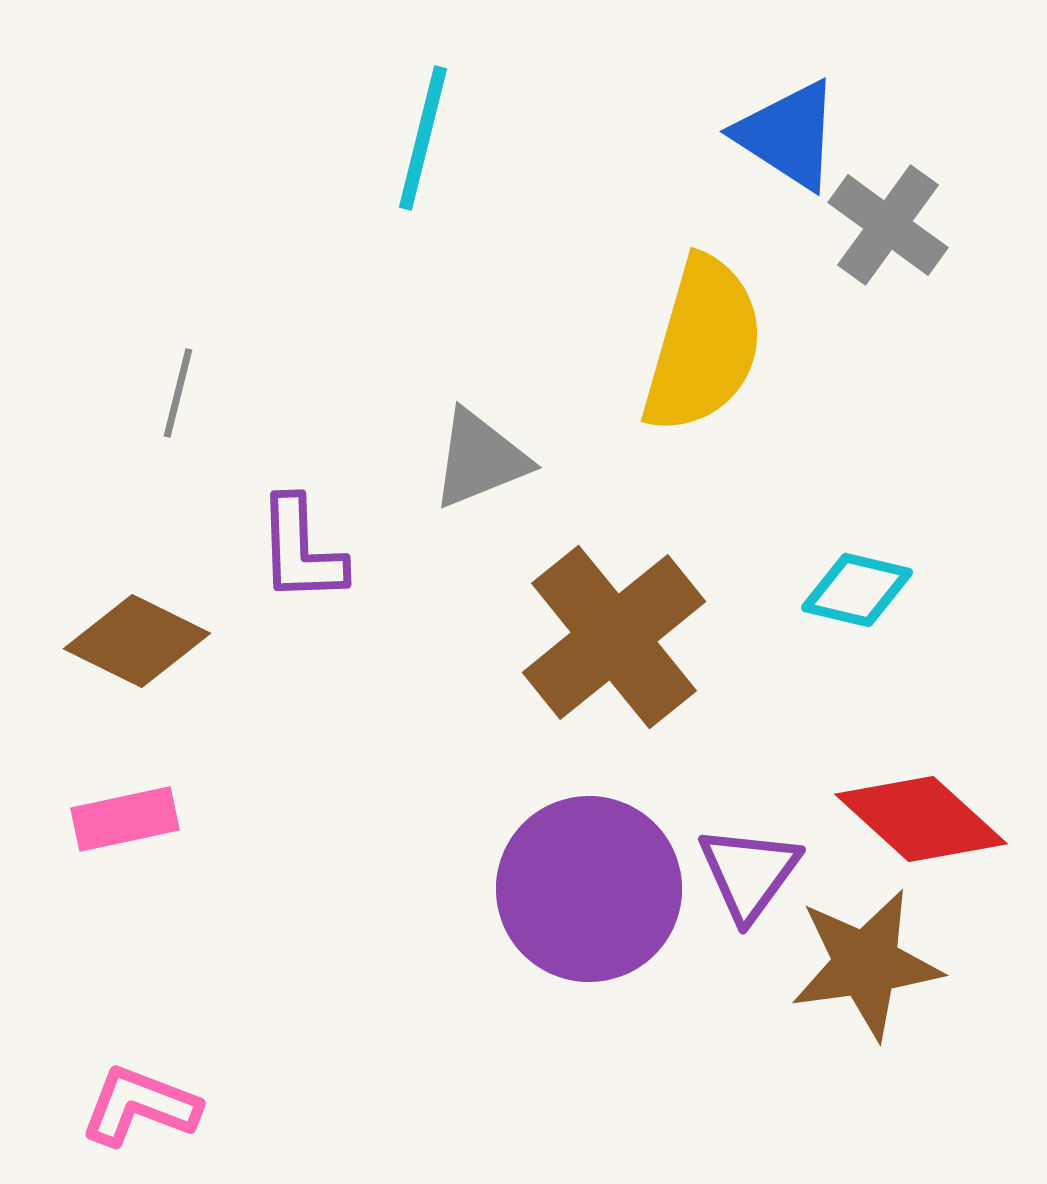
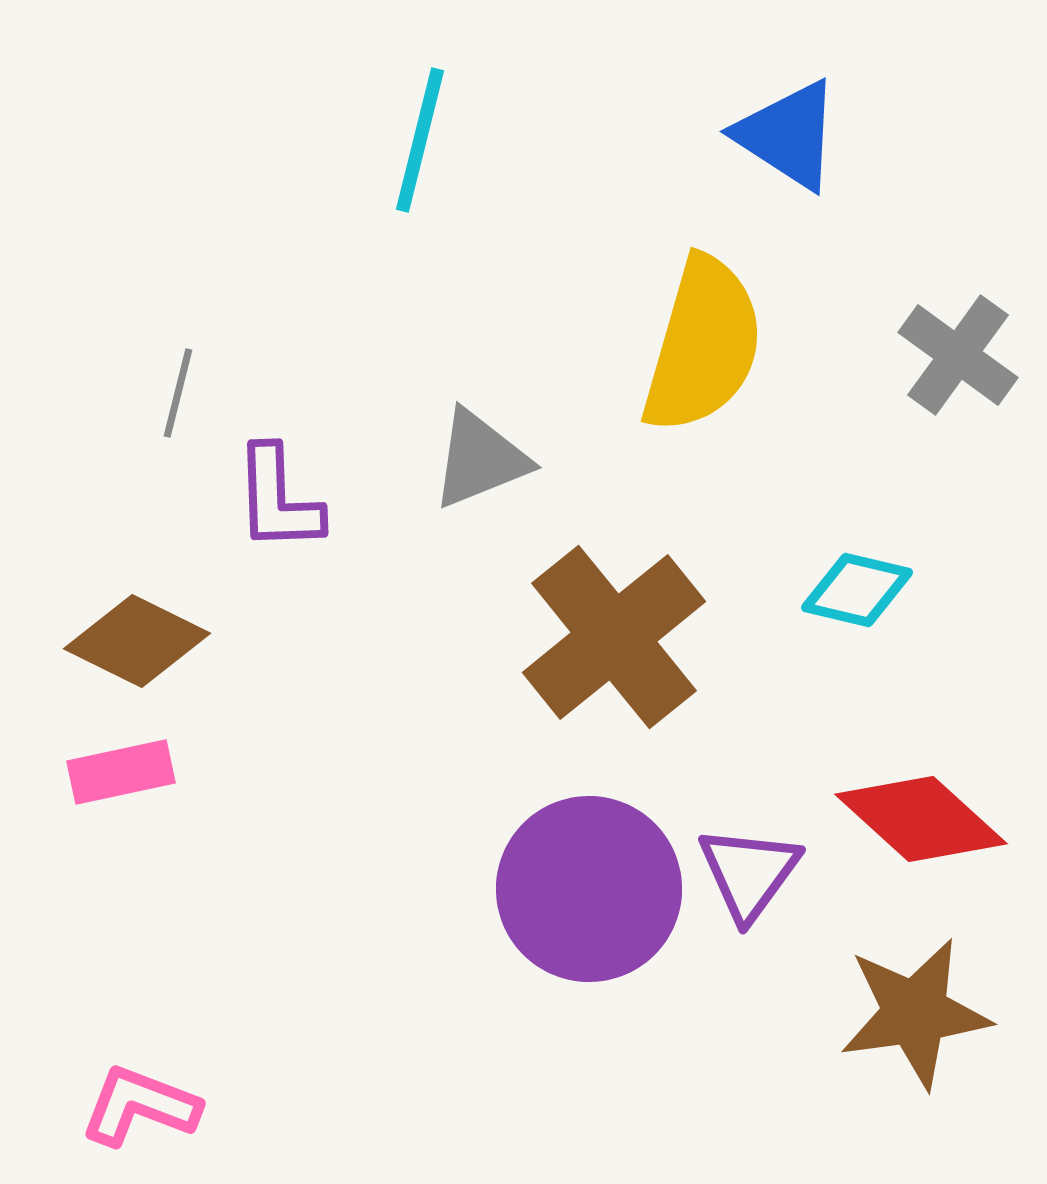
cyan line: moved 3 px left, 2 px down
gray cross: moved 70 px right, 130 px down
purple L-shape: moved 23 px left, 51 px up
pink rectangle: moved 4 px left, 47 px up
brown star: moved 49 px right, 49 px down
